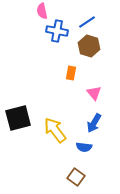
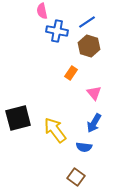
orange rectangle: rotated 24 degrees clockwise
